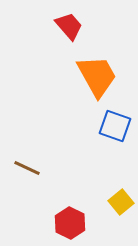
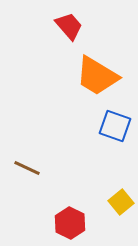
orange trapezoid: rotated 150 degrees clockwise
